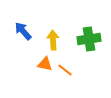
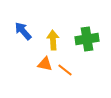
green cross: moved 2 px left
